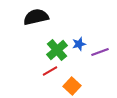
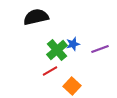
blue star: moved 6 px left
purple line: moved 3 px up
